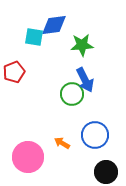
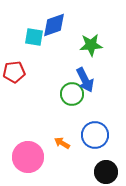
blue diamond: rotated 12 degrees counterclockwise
green star: moved 9 px right
red pentagon: rotated 15 degrees clockwise
